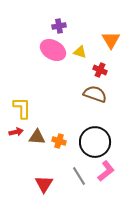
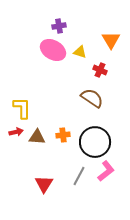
brown semicircle: moved 3 px left, 4 px down; rotated 15 degrees clockwise
orange cross: moved 4 px right, 6 px up; rotated 24 degrees counterclockwise
gray line: rotated 60 degrees clockwise
